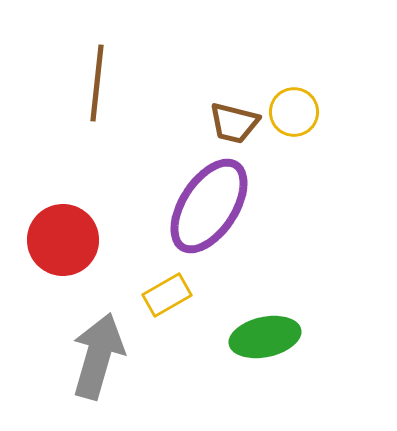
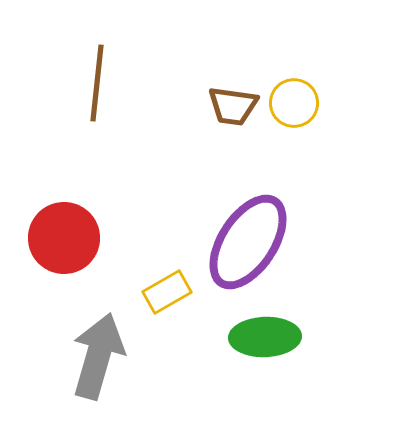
yellow circle: moved 9 px up
brown trapezoid: moved 1 px left, 17 px up; rotated 6 degrees counterclockwise
purple ellipse: moved 39 px right, 36 px down
red circle: moved 1 px right, 2 px up
yellow rectangle: moved 3 px up
green ellipse: rotated 10 degrees clockwise
